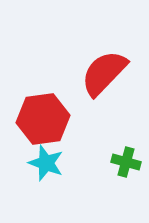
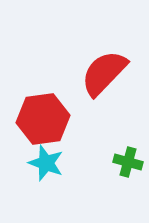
green cross: moved 2 px right
